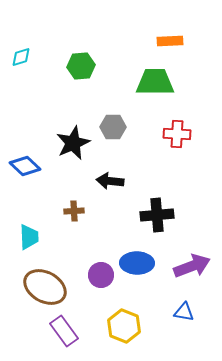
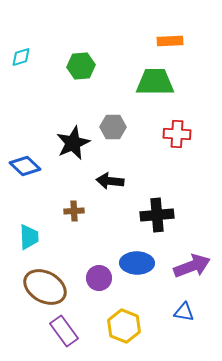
purple circle: moved 2 px left, 3 px down
